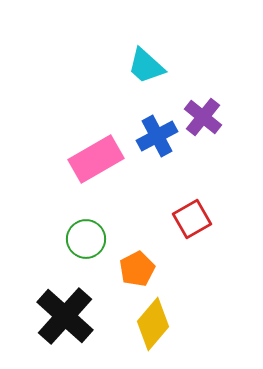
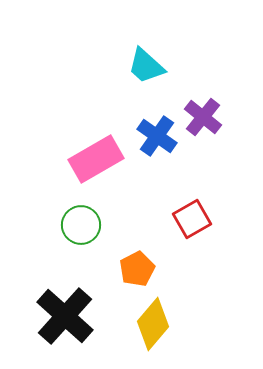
blue cross: rotated 27 degrees counterclockwise
green circle: moved 5 px left, 14 px up
